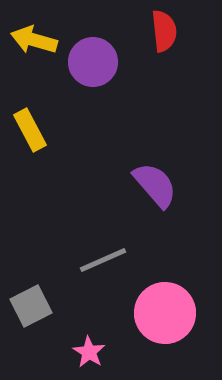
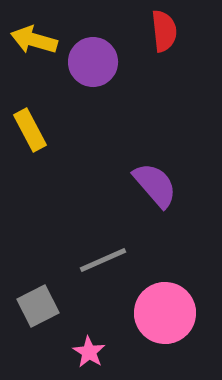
gray square: moved 7 px right
